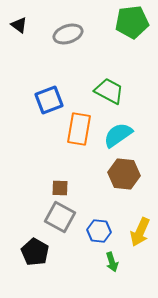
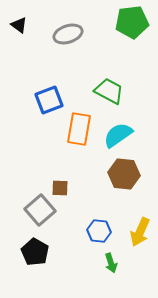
gray square: moved 20 px left, 7 px up; rotated 20 degrees clockwise
green arrow: moved 1 px left, 1 px down
